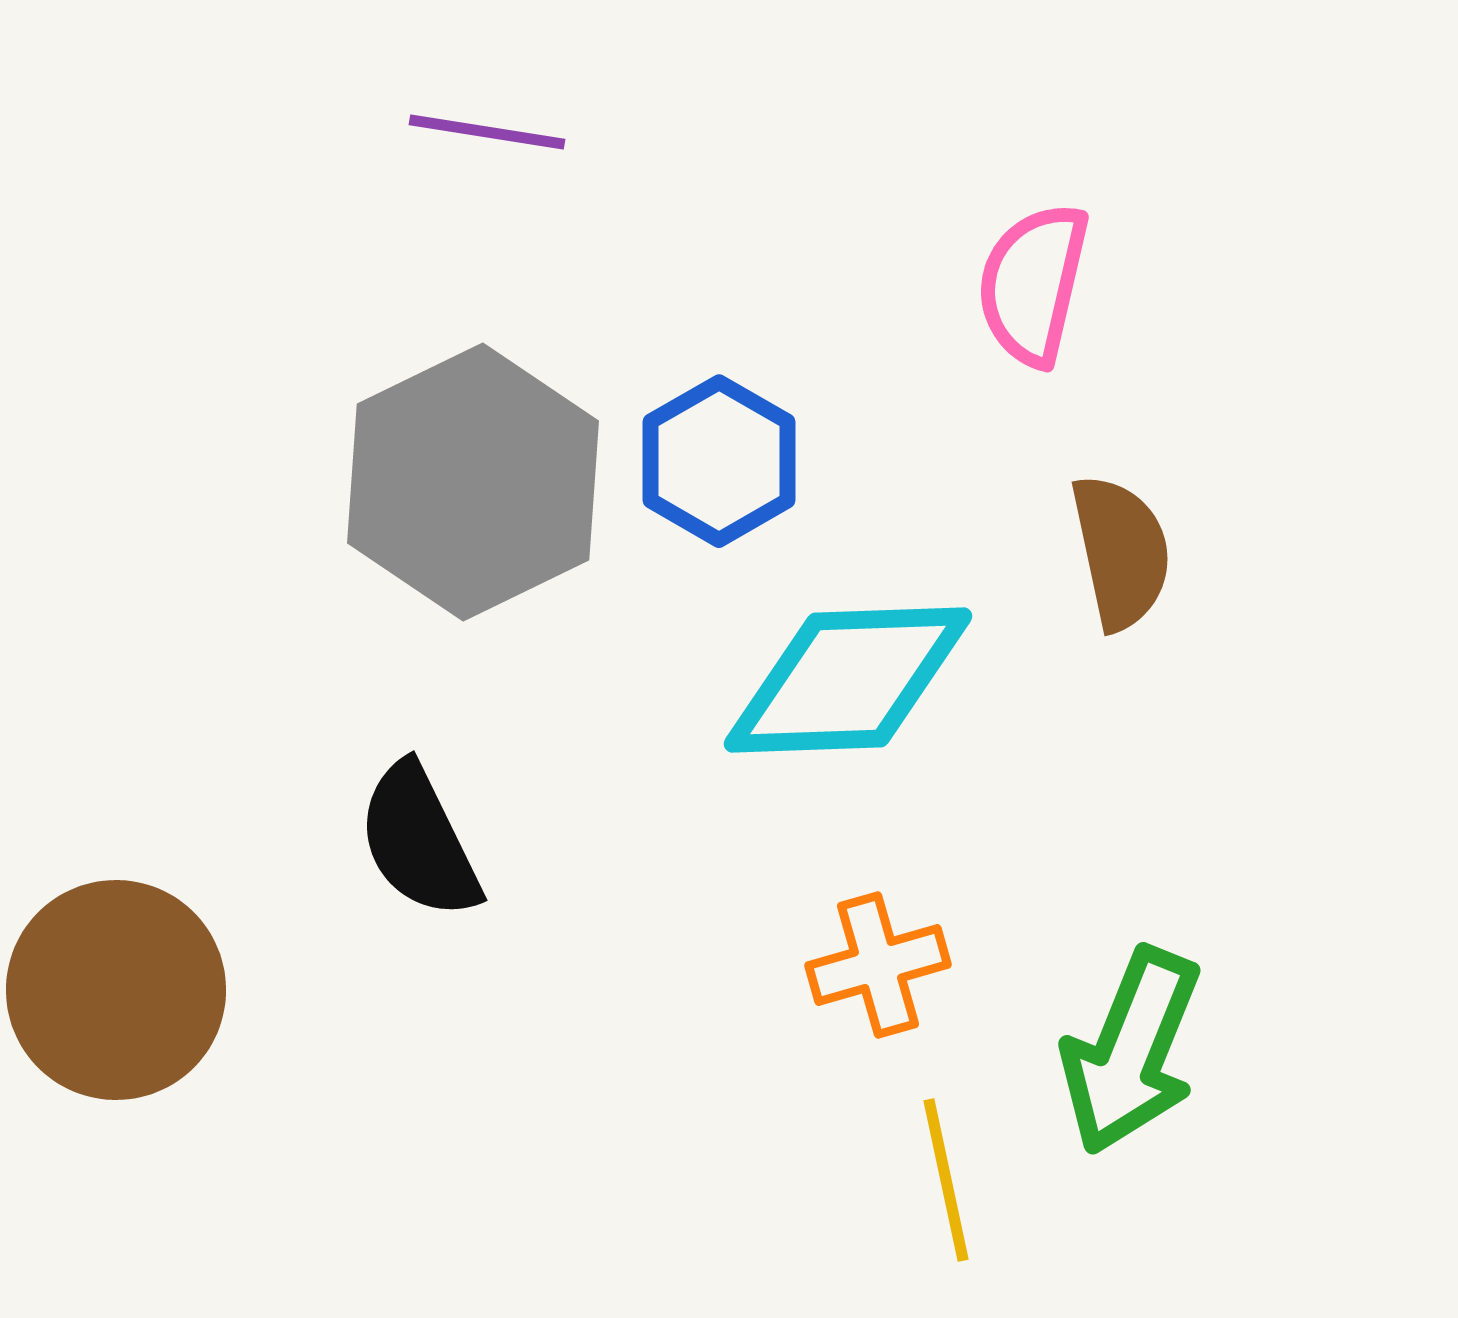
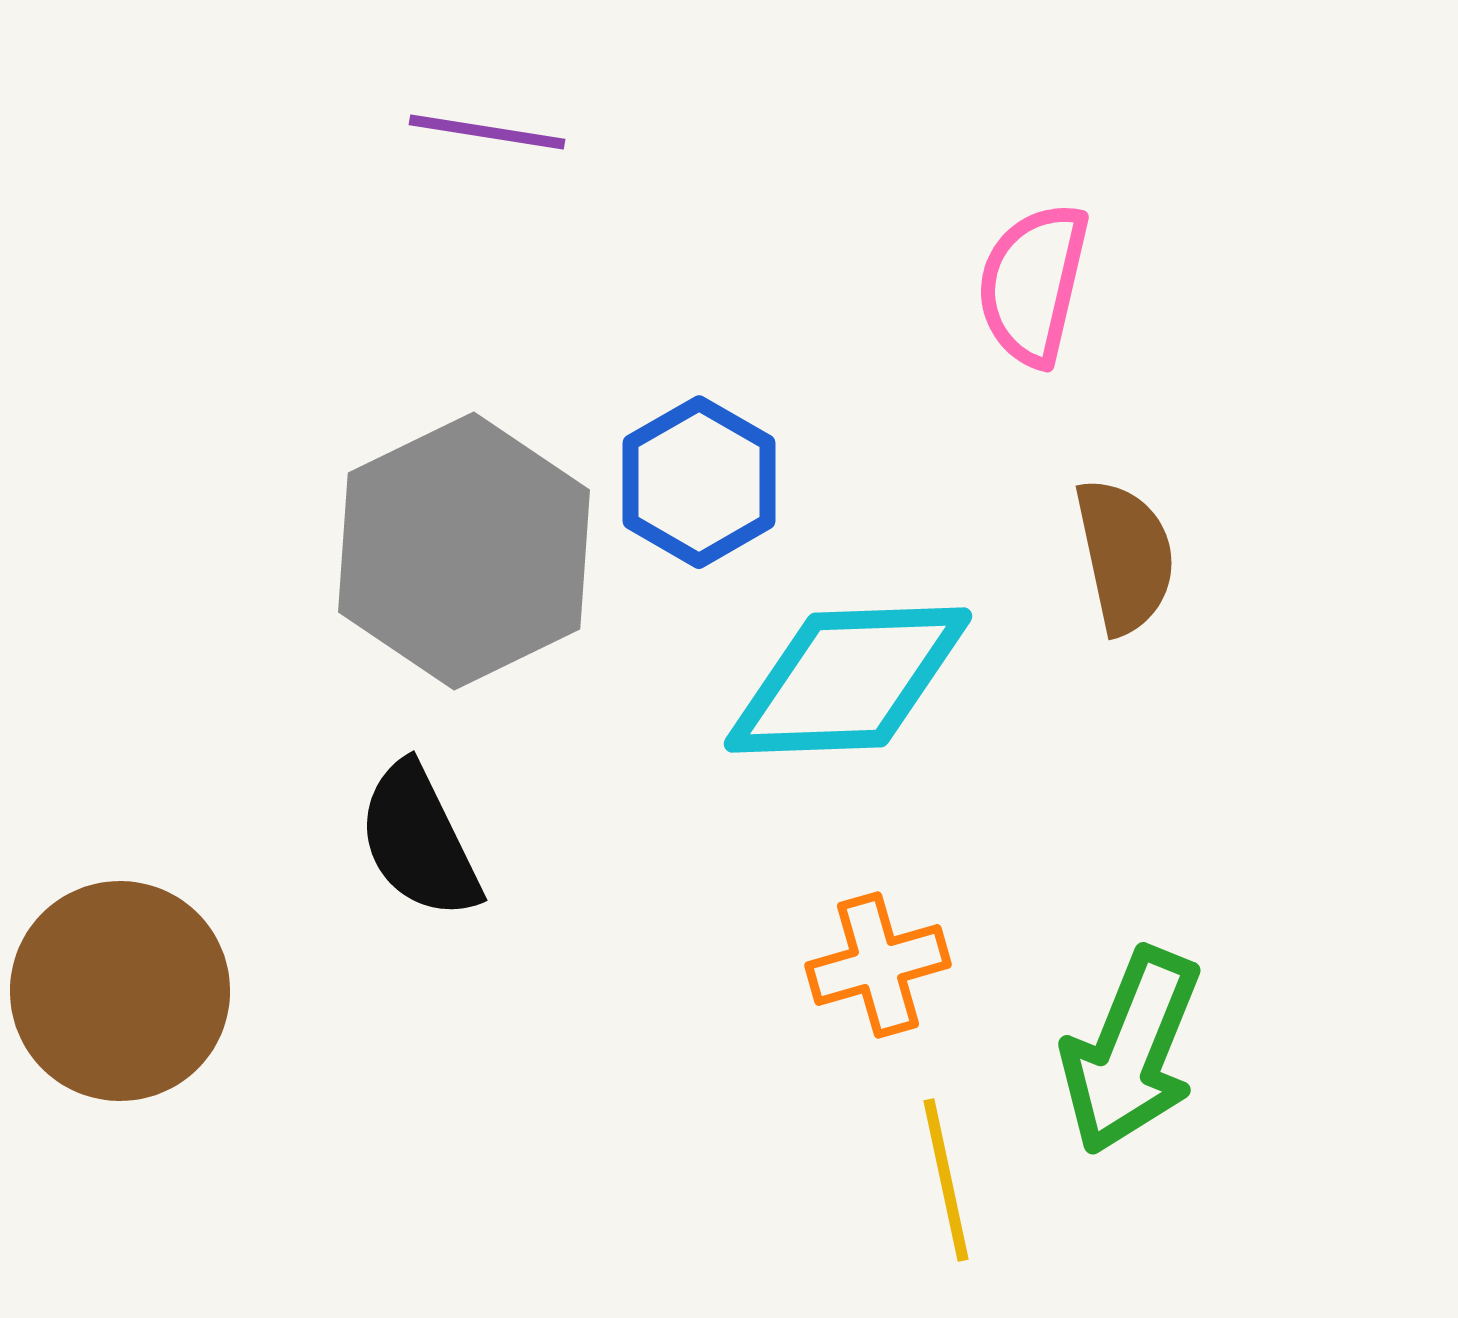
blue hexagon: moved 20 px left, 21 px down
gray hexagon: moved 9 px left, 69 px down
brown semicircle: moved 4 px right, 4 px down
brown circle: moved 4 px right, 1 px down
